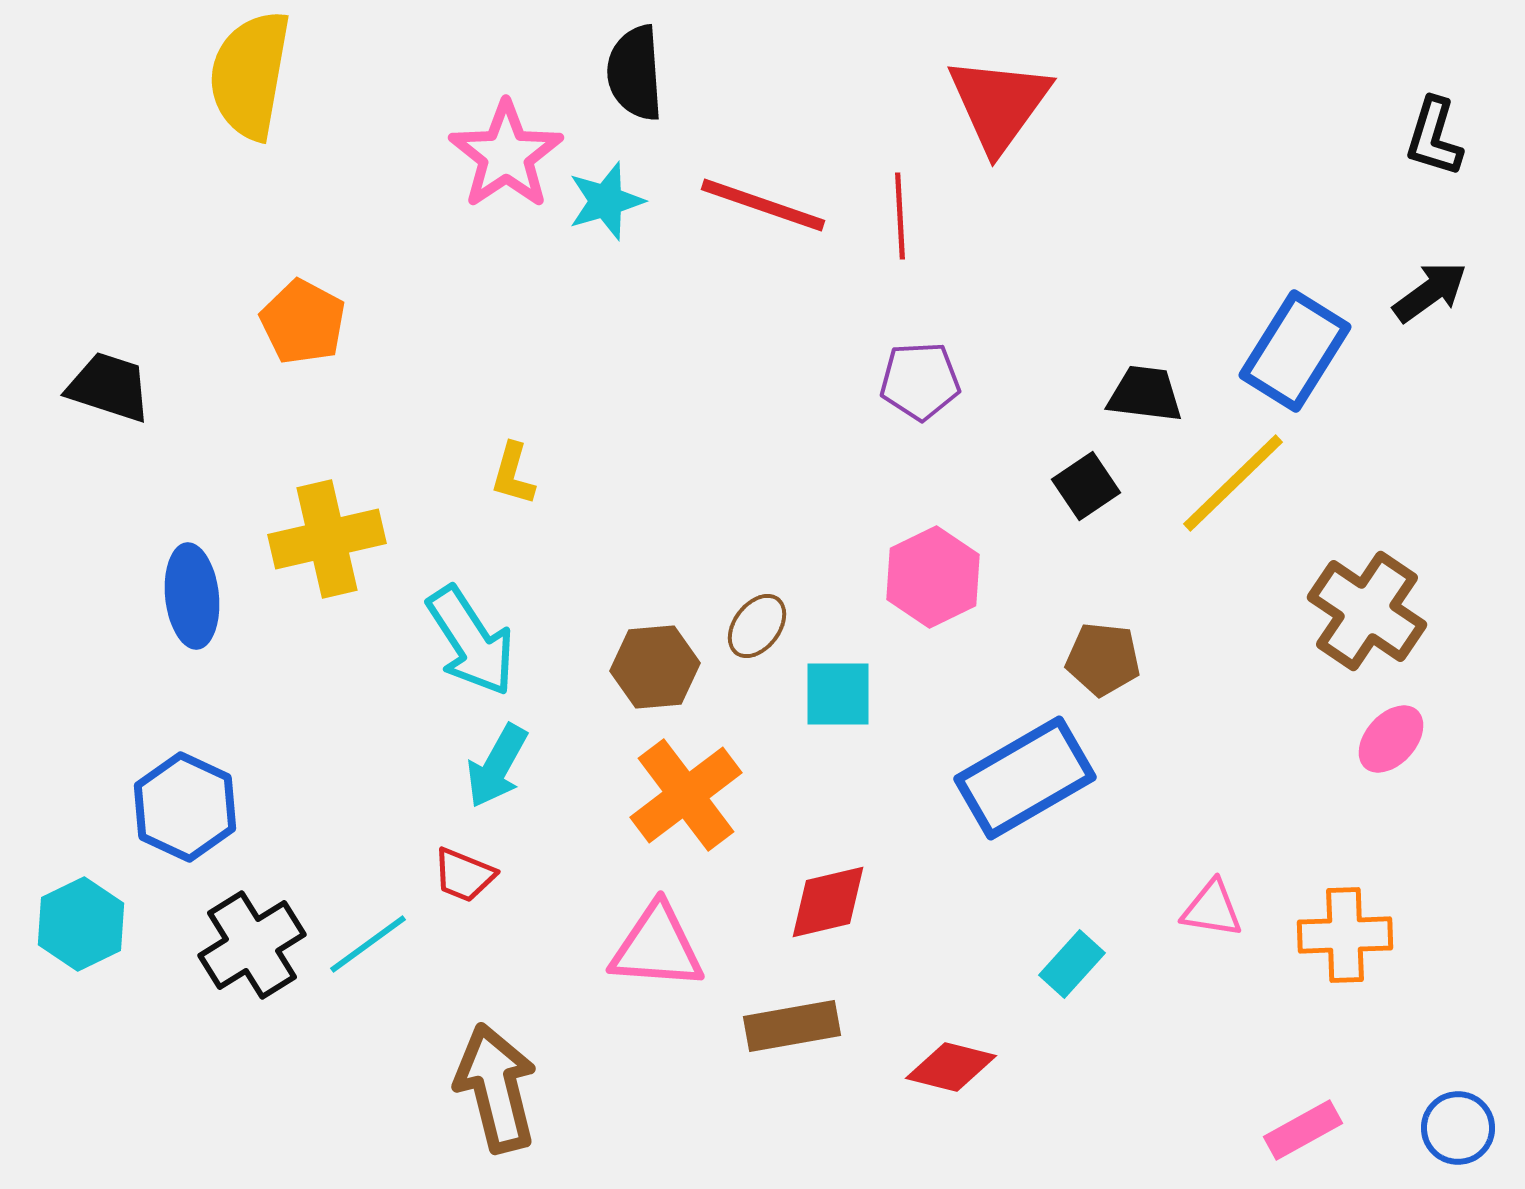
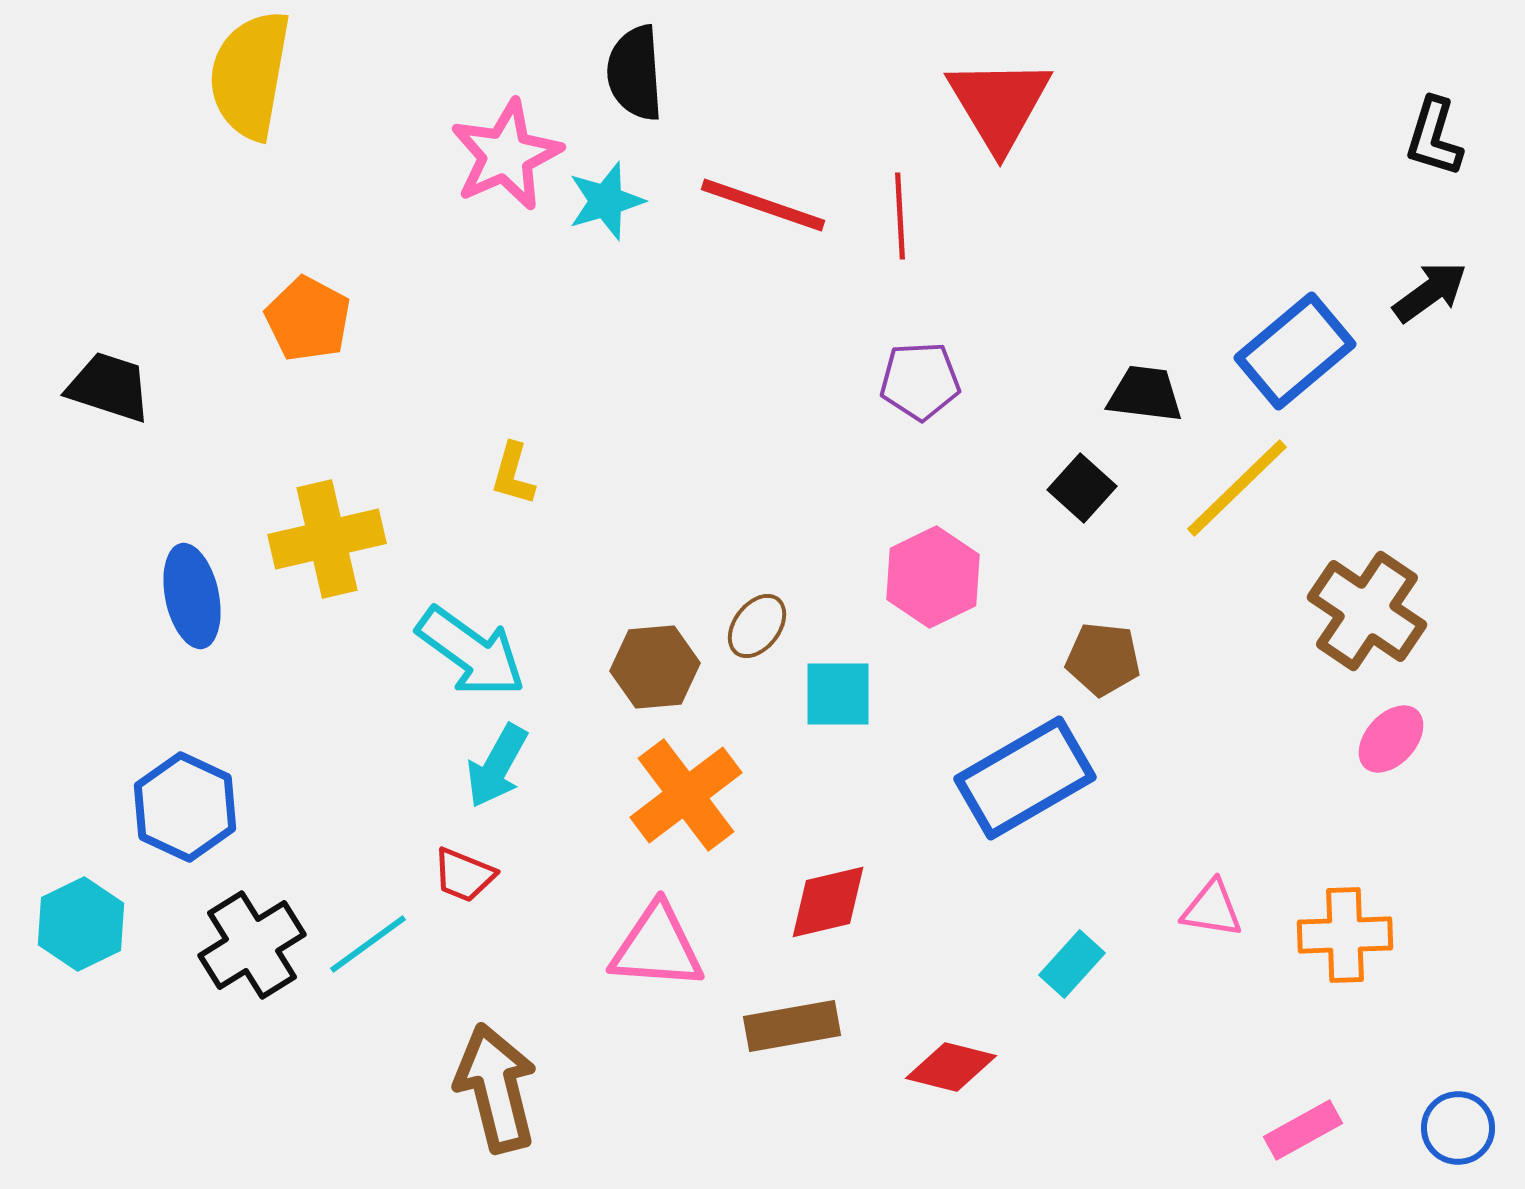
red triangle at (999, 104): rotated 7 degrees counterclockwise
pink star at (506, 155): rotated 10 degrees clockwise
orange pentagon at (303, 322): moved 5 px right, 3 px up
blue rectangle at (1295, 351): rotated 18 degrees clockwise
yellow line at (1233, 483): moved 4 px right, 5 px down
black square at (1086, 486): moved 4 px left, 2 px down; rotated 14 degrees counterclockwise
blue ellipse at (192, 596): rotated 6 degrees counterclockwise
cyan arrow at (471, 641): moved 11 px down; rotated 21 degrees counterclockwise
